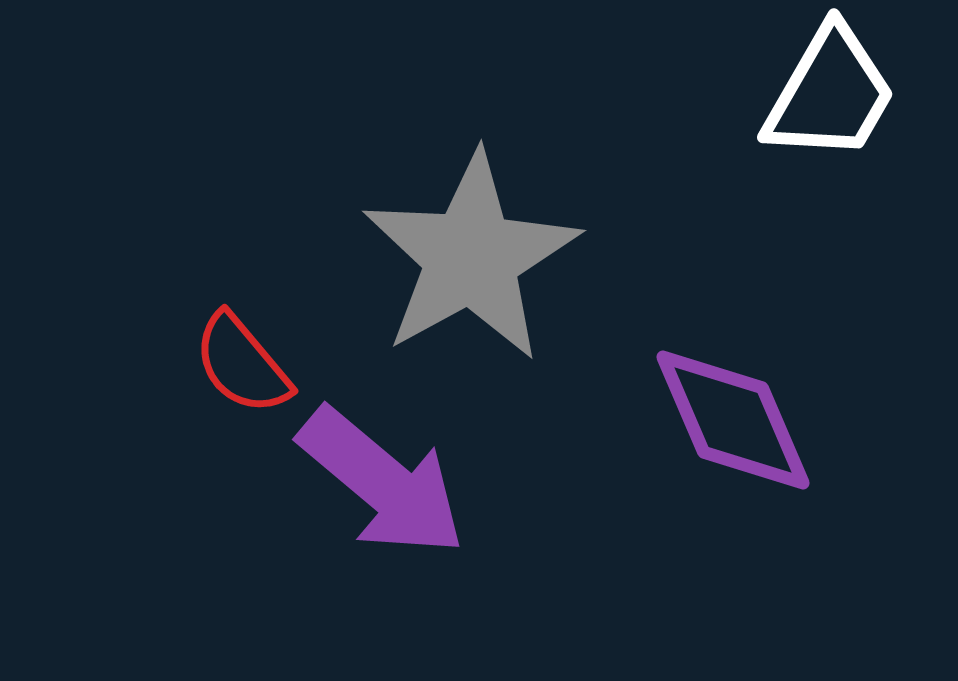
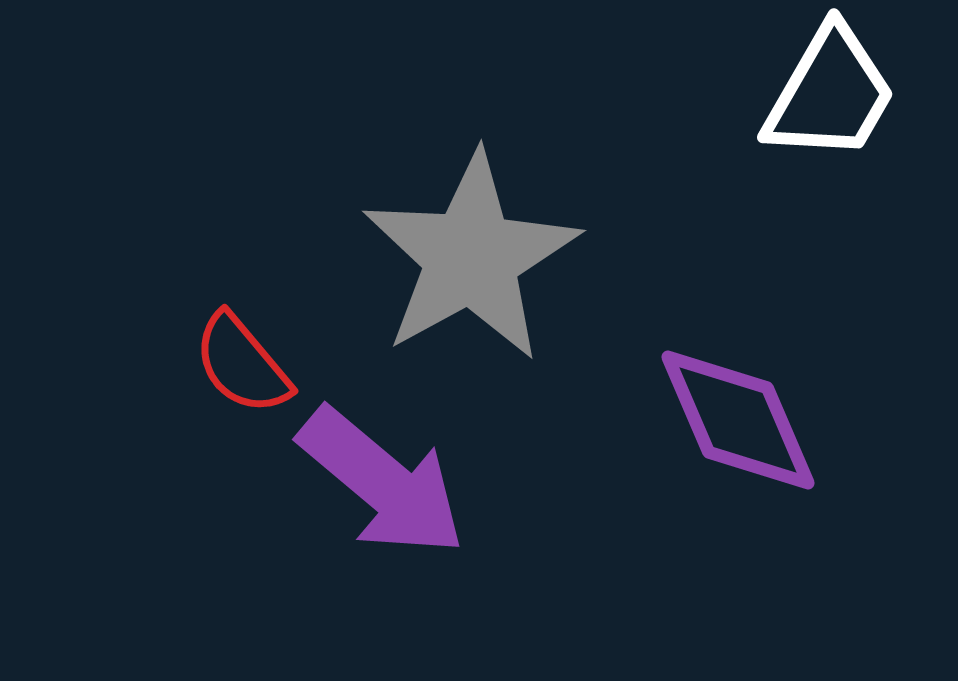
purple diamond: moved 5 px right
